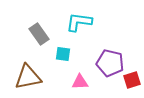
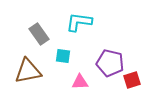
cyan square: moved 2 px down
brown triangle: moved 6 px up
